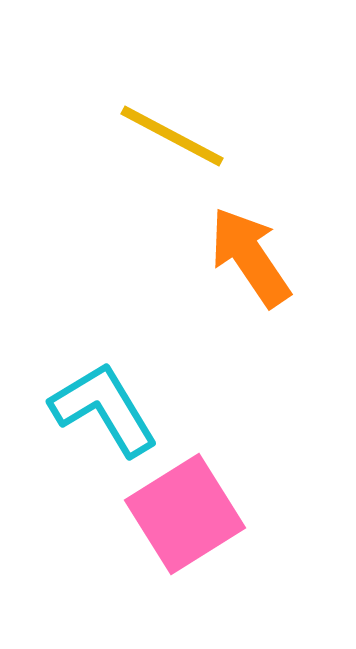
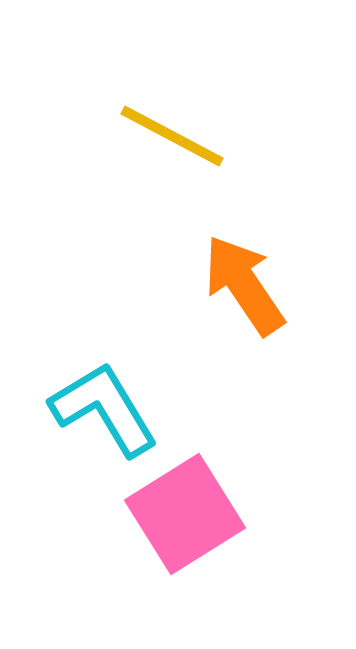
orange arrow: moved 6 px left, 28 px down
